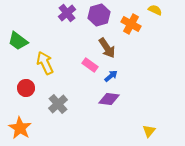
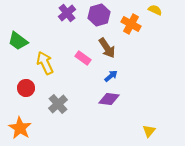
pink rectangle: moved 7 px left, 7 px up
